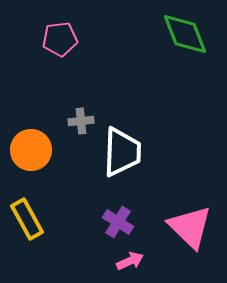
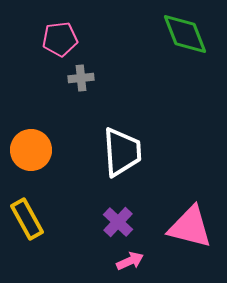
gray cross: moved 43 px up
white trapezoid: rotated 6 degrees counterclockwise
purple cross: rotated 12 degrees clockwise
pink triangle: rotated 30 degrees counterclockwise
